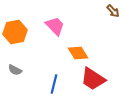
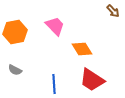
orange diamond: moved 4 px right, 4 px up
red trapezoid: moved 1 px left, 1 px down
blue line: rotated 18 degrees counterclockwise
